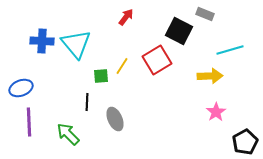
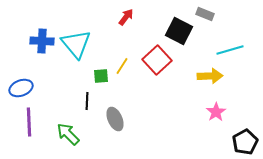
red square: rotated 12 degrees counterclockwise
black line: moved 1 px up
